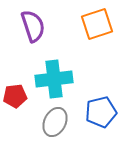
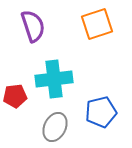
gray ellipse: moved 5 px down
